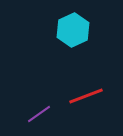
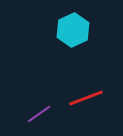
red line: moved 2 px down
